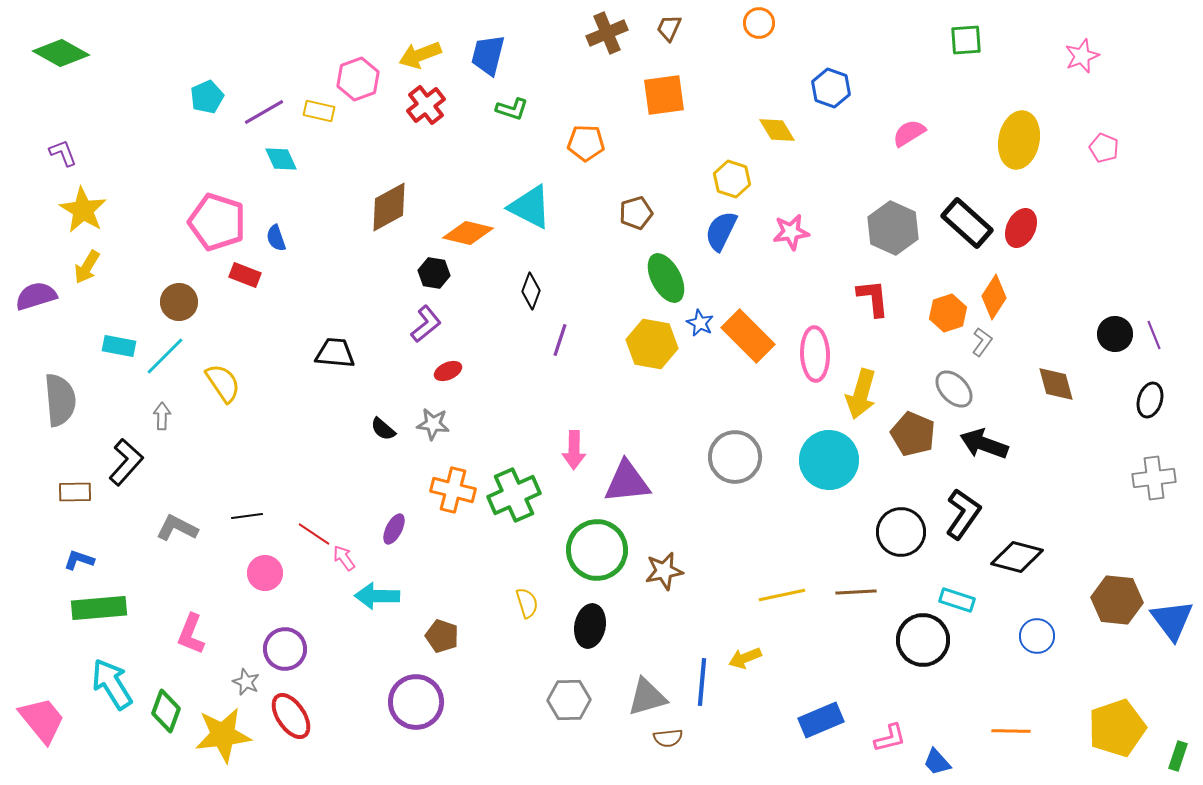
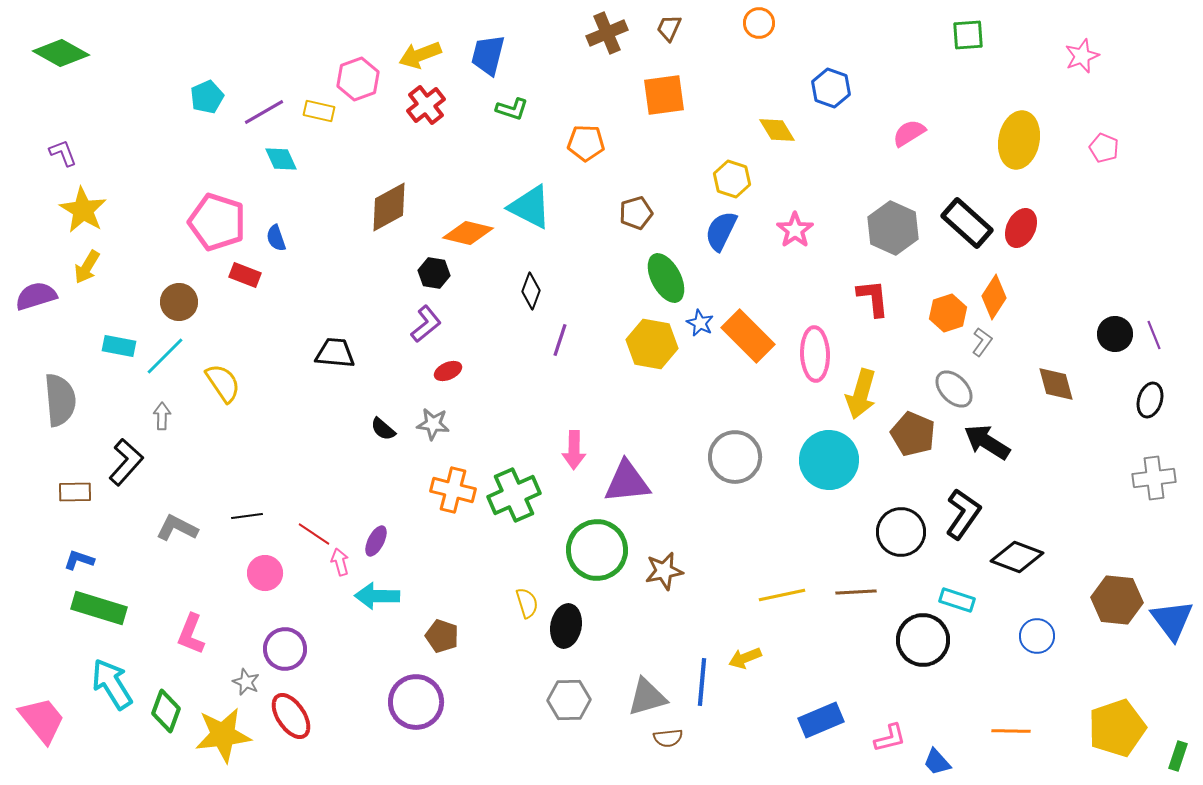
green square at (966, 40): moved 2 px right, 5 px up
pink star at (791, 232): moved 4 px right, 2 px up; rotated 27 degrees counterclockwise
black arrow at (984, 444): moved 3 px right, 2 px up; rotated 12 degrees clockwise
purple ellipse at (394, 529): moved 18 px left, 12 px down
black diamond at (1017, 557): rotated 6 degrees clockwise
pink arrow at (344, 558): moved 4 px left, 4 px down; rotated 20 degrees clockwise
green rectangle at (99, 608): rotated 22 degrees clockwise
black ellipse at (590, 626): moved 24 px left
